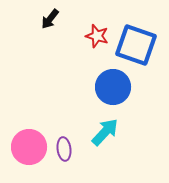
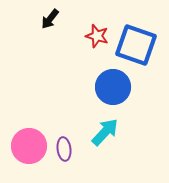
pink circle: moved 1 px up
